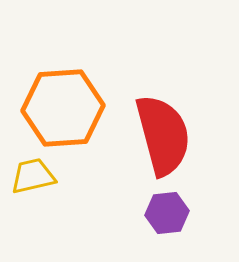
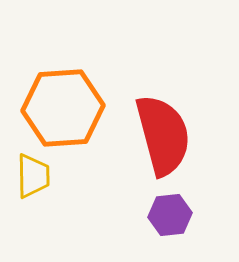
yellow trapezoid: rotated 102 degrees clockwise
purple hexagon: moved 3 px right, 2 px down
